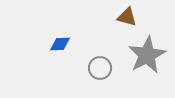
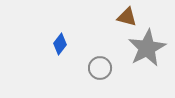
blue diamond: rotated 50 degrees counterclockwise
gray star: moved 7 px up
